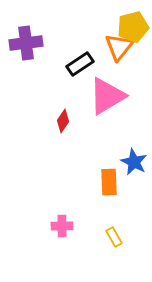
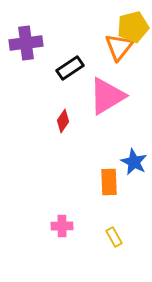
black rectangle: moved 10 px left, 4 px down
